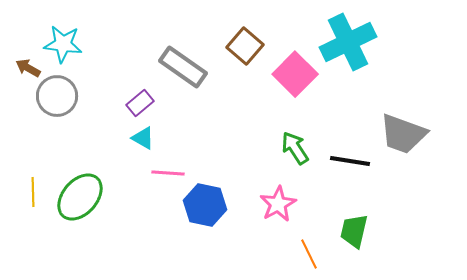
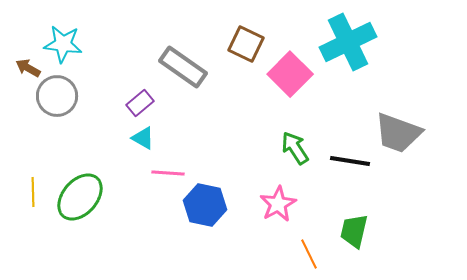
brown square: moved 1 px right, 2 px up; rotated 15 degrees counterclockwise
pink square: moved 5 px left
gray trapezoid: moved 5 px left, 1 px up
